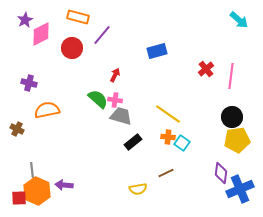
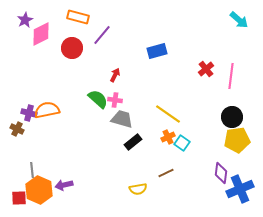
purple cross: moved 30 px down
gray trapezoid: moved 1 px right, 3 px down
orange cross: rotated 32 degrees counterclockwise
purple arrow: rotated 18 degrees counterclockwise
orange hexagon: moved 2 px right, 1 px up
